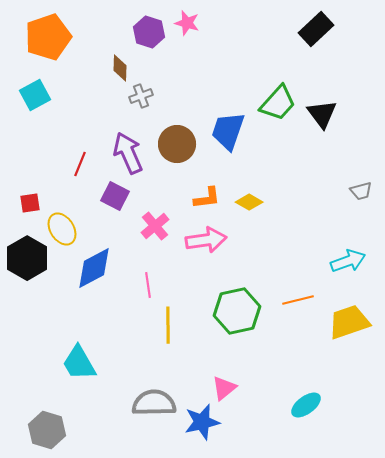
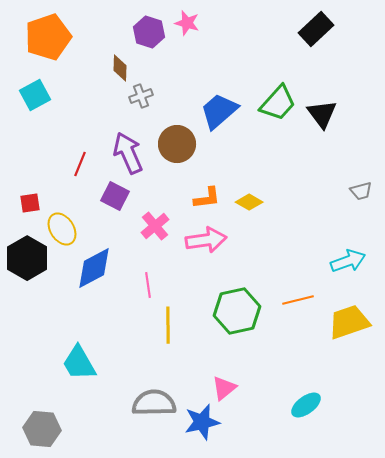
blue trapezoid: moved 9 px left, 20 px up; rotated 30 degrees clockwise
gray hexagon: moved 5 px left, 1 px up; rotated 12 degrees counterclockwise
